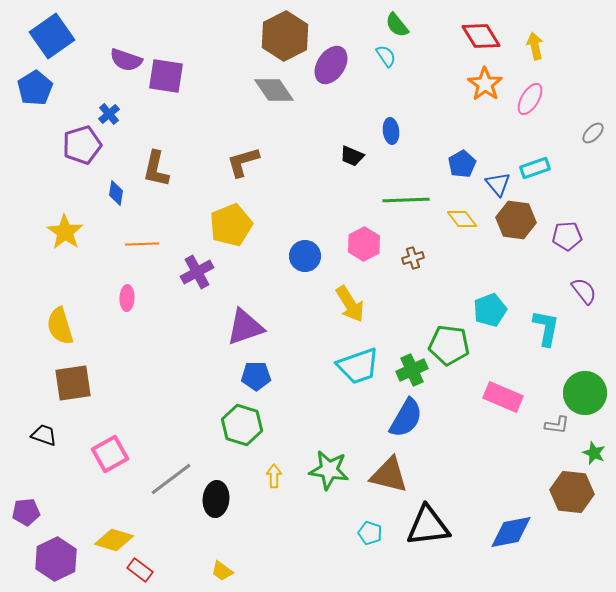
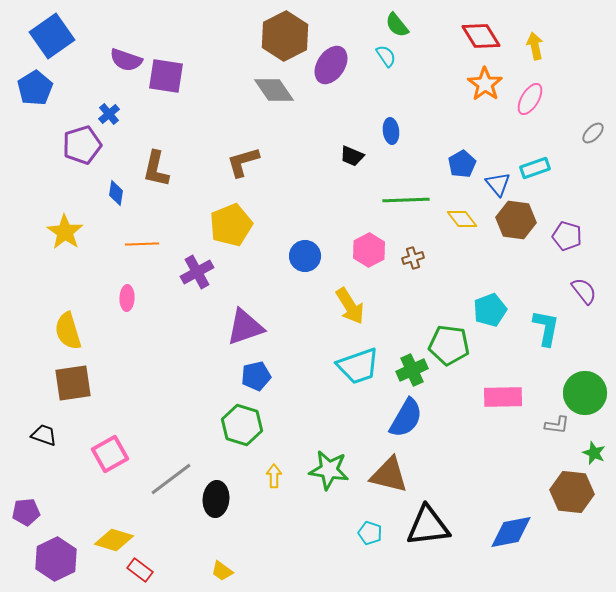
purple pentagon at (567, 236): rotated 20 degrees clockwise
pink hexagon at (364, 244): moved 5 px right, 6 px down
yellow arrow at (350, 304): moved 2 px down
yellow semicircle at (60, 326): moved 8 px right, 5 px down
blue pentagon at (256, 376): rotated 12 degrees counterclockwise
pink rectangle at (503, 397): rotated 24 degrees counterclockwise
